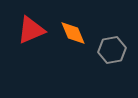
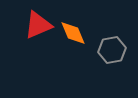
red triangle: moved 7 px right, 5 px up
